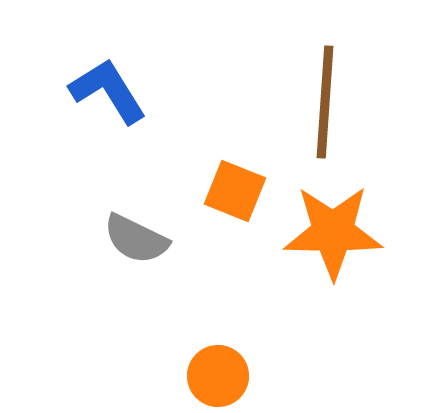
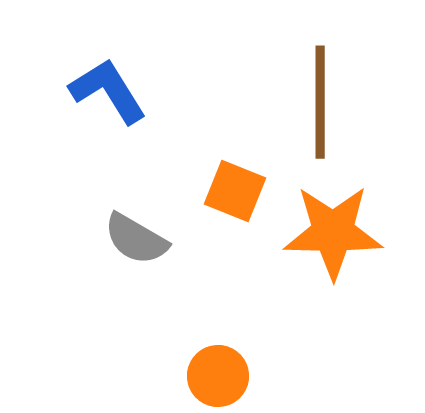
brown line: moved 5 px left; rotated 4 degrees counterclockwise
gray semicircle: rotated 4 degrees clockwise
